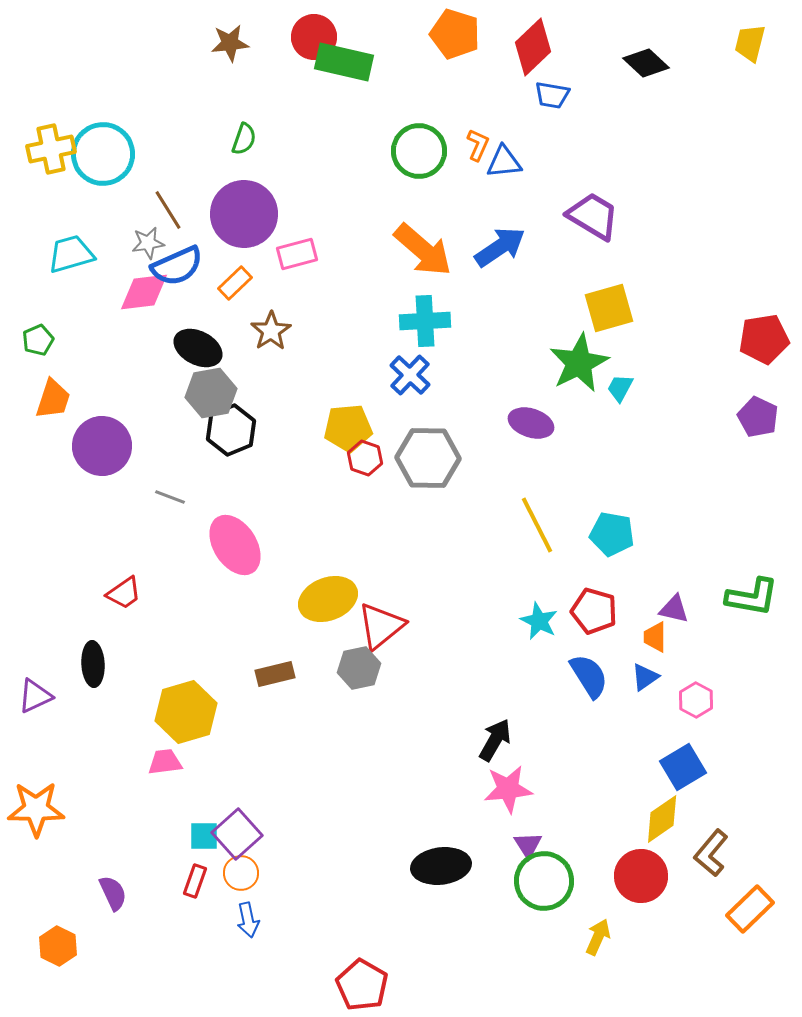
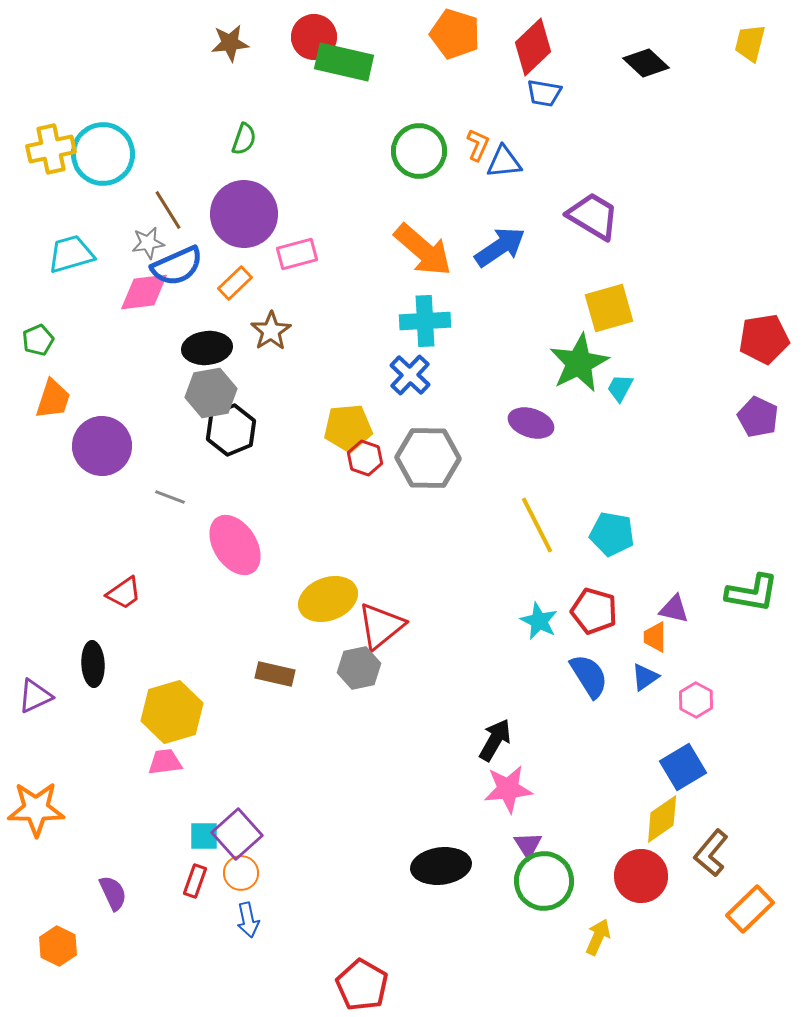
blue trapezoid at (552, 95): moved 8 px left, 2 px up
black ellipse at (198, 348): moved 9 px right; rotated 33 degrees counterclockwise
green L-shape at (752, 597): moved 4 px up
brown rectangle at (275, 674): rotated 27 degrees clockwise
yellow hexagon at (186, 712): moved 14 px left
